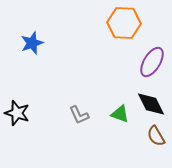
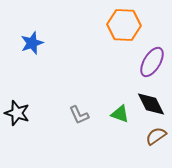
orange hexagon: moved 2 px down
brown semicircle: rotated 85 degrees clockwise
